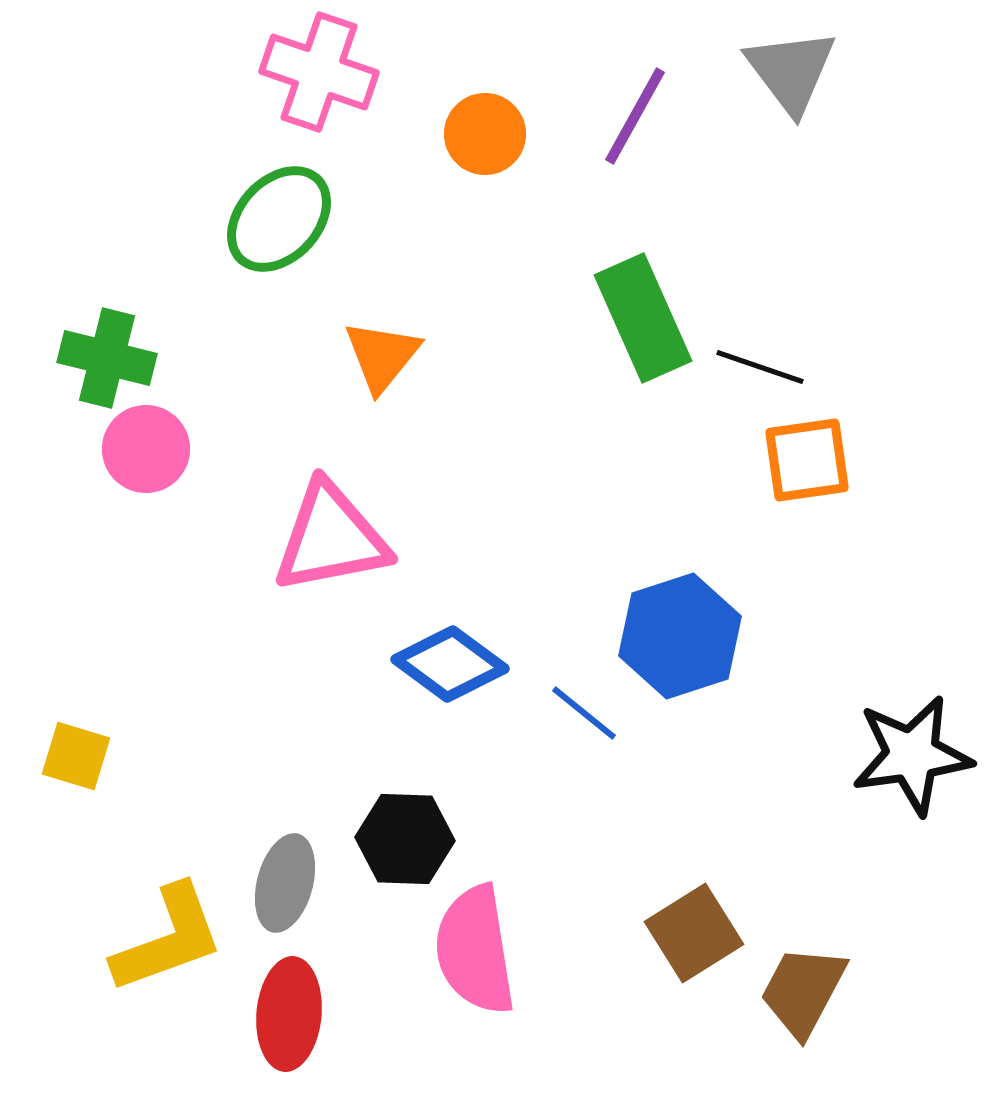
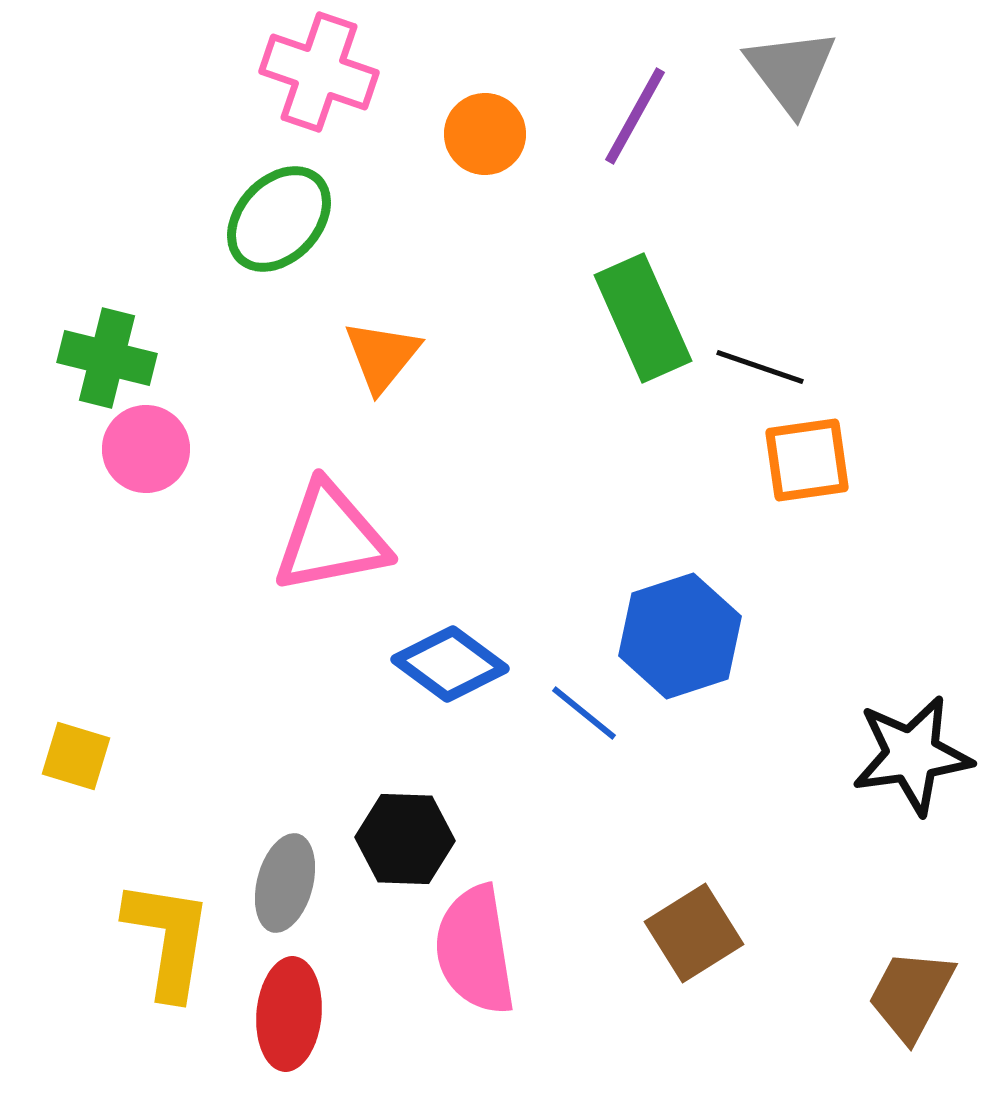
yellow L-shape: rotated 61 degrees counterclockwise
brown trapezoid: moved 108 px right, 4 px down
